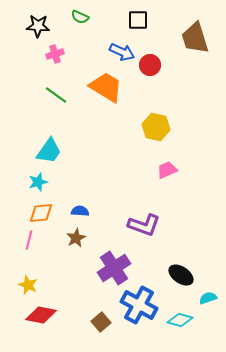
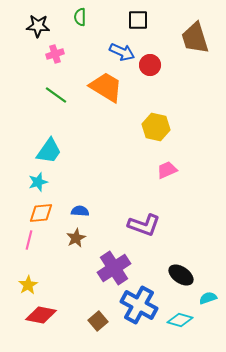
green semicircle: rotated 66 degrees clockwise
yellow star: rotated 18 degrees clockwise
brown square: moved 3 px left, 1 px up
